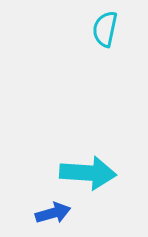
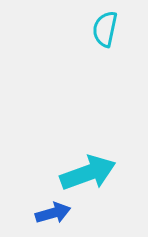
cyan arrow: rotated 24 degrees counterclockwise
